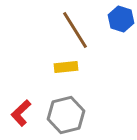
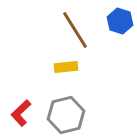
blue hexagon: moved 1 px left, 2 px down
